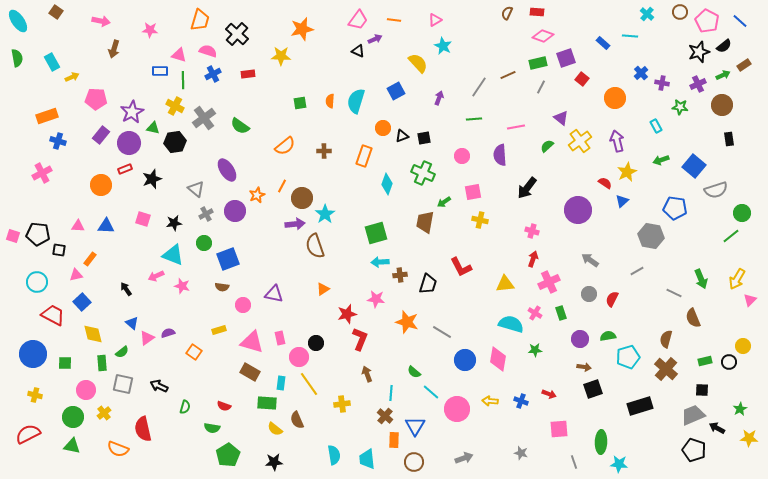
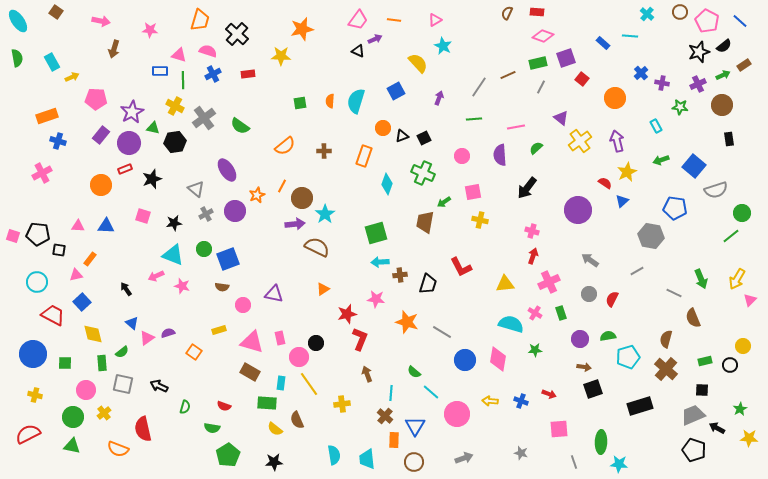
black square at (424, 138): rotated 16 degrees counterclockwise
green semicircle at (547, 146): moved 11 px left, 2 px down
pink square at (143, 219): moved 3 px up
green circle at (204, 243): moved 6 px down
brown semicircle at (315, 246): moved 2 px right, 1 px down; rotated 135 degrees clockwise
red arrow at (533, 259): moved 3 px up
black circle at (729, 362): moved 1 px right, 3 px down
pink circle at (457, 409): moved 5 px down
